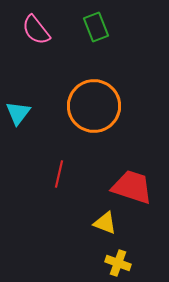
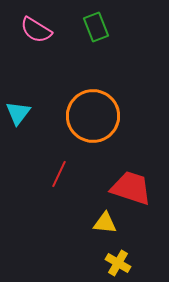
pink semicircle: rotated 20 degrees counterclockwise
orange circle: moved 1 px left, 10 px down
red line: rotated 12 degrees clockwise
red trapezoid: moved 1 px left, 1 px down
yellow triangle: rotated 15 degrees counterclockwise
yellow cross: rotated 10 degrees clockwise
